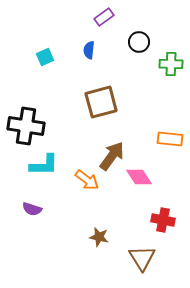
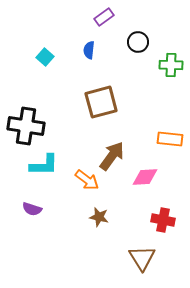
black circle: moved 1 px left
cyan square: rotated 24 degrees counterclockwise
green cross: moved 1 px down
pink diamond: moved 6 px right; rotated 60 degrees counterclockwise
brown star: moved 20 px up
